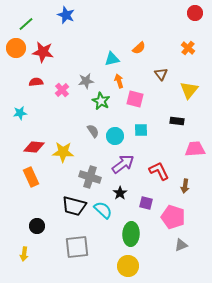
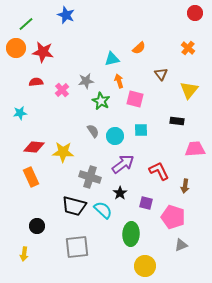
yellow circle: moved 17 px right
